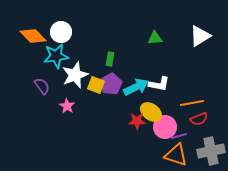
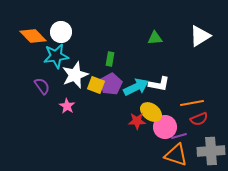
gray cross: rotated 8 degrees clockwise
